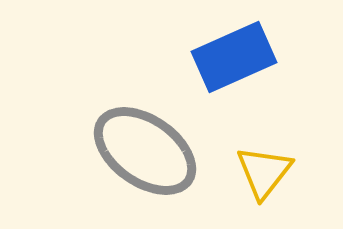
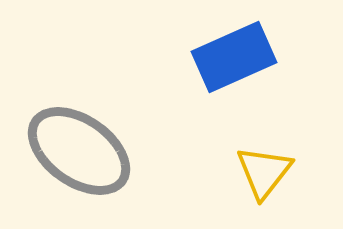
gray ellipse: moved 66 px left
